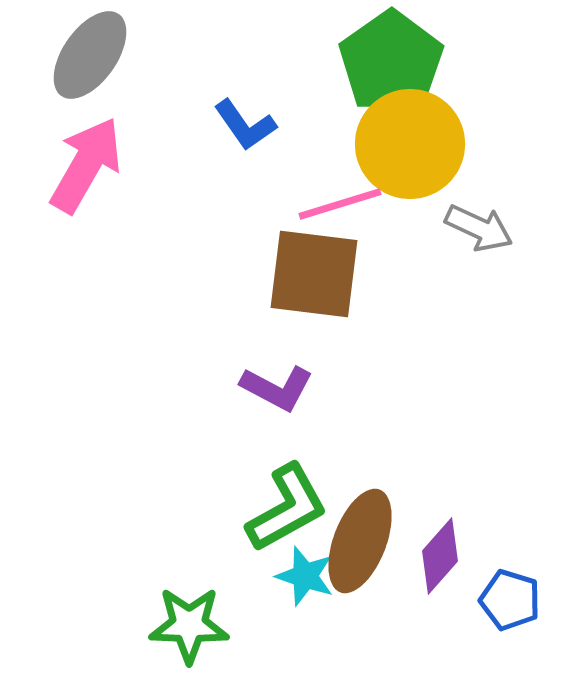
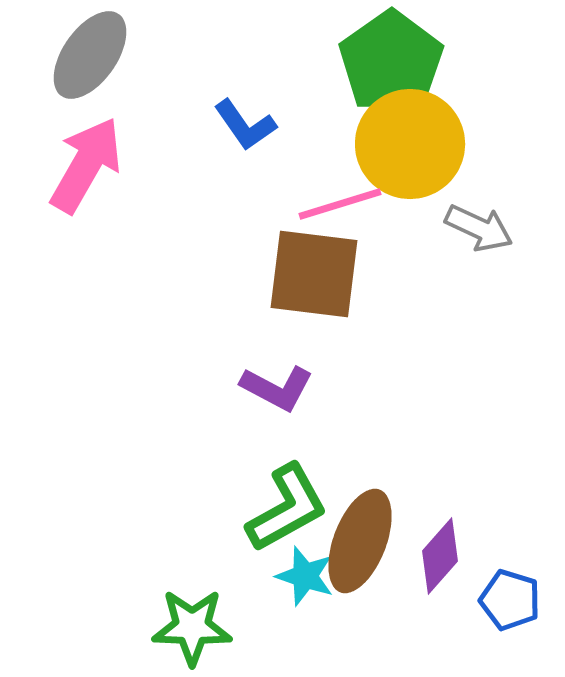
green star: moved 3 px right, 2 px down
